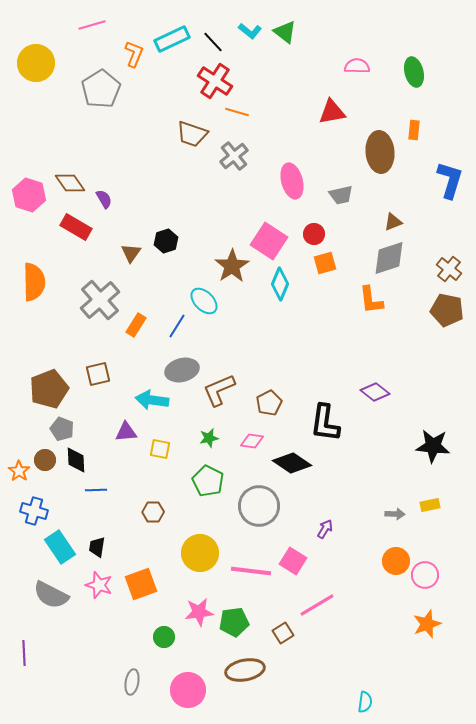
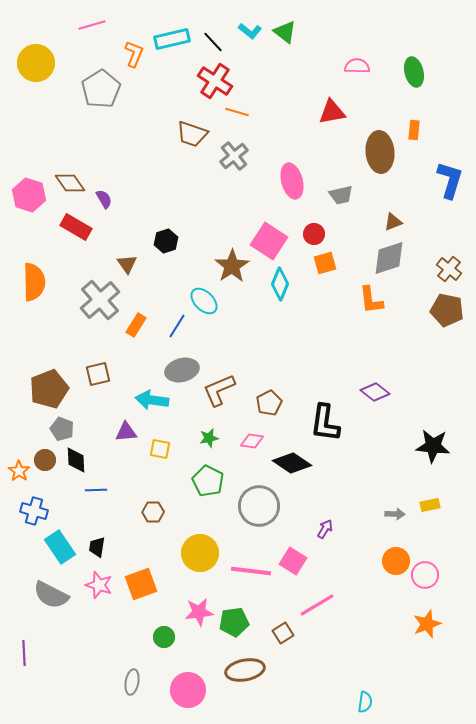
cyan rectangle at (172, 39): rotated 12 degrees clockwise
brown triangle at (131, 253): moved 4 px left, 11 px down; rotated 10 degrees counterclockwise
